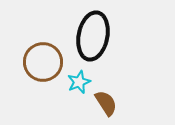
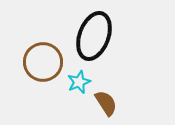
black ellipse: moved 1 px right; rotated 9 degrees clockwise
